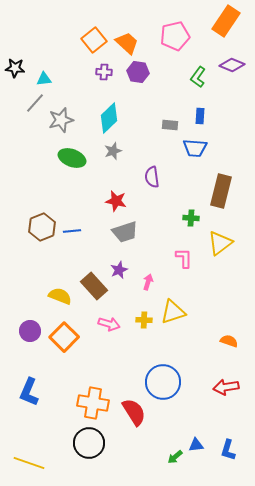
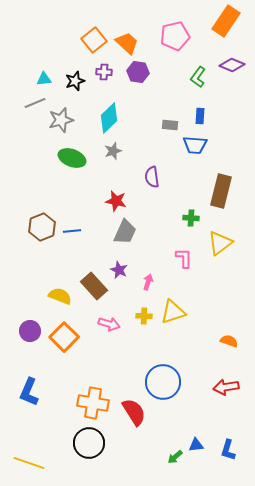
black star at (15, 68): moved 60 px right, 13 px down; rotated 24 degrees counterclockwise
gray line at (35, 103): rotated 25 degrees clockwise
blue trapezoid at (195, 148): moved 3 px up
gray trapezoid at (125, 232): rotated 48 degrees counterclockwise
purple star at (119, 270): rotated 24 degrees counterclockwise
yellow cross at (144, 320): moved 4 px up
